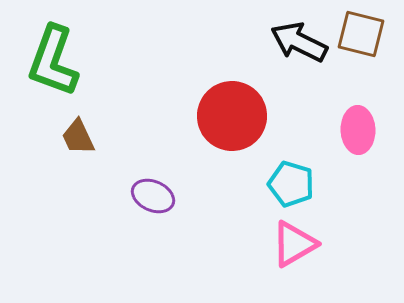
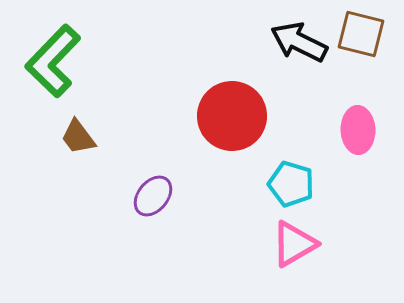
green L-shape: rotated 24 degrees clockwise
brown trapezoid: rotated 12 degrees counterclockwise
purple ellipse: rotated 75 degrees counterclockwise
